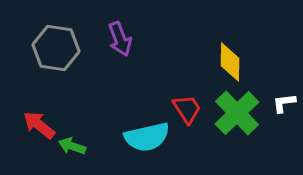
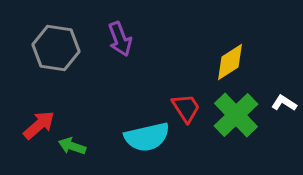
yellow diamond: rotated 57 degrees clockwise
white L-shape: rotated 40 degrees clockwise
red trapezoid: moved 1 px left, 1 px up
green cross: moved 1 px left, 2 px down
red arrow: rotated 100 degrees clockwise
